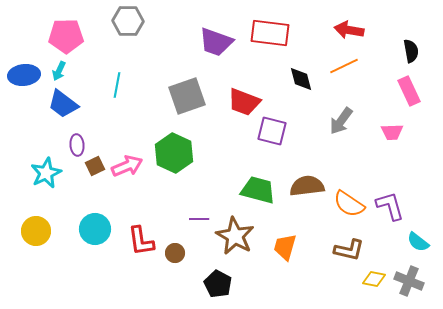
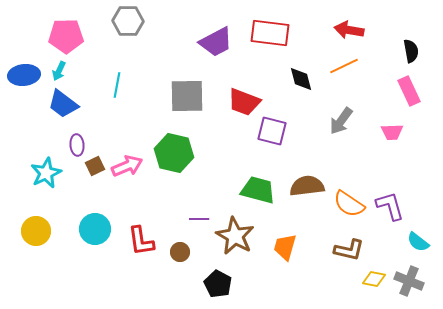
purple trapezoid: rotated 48 degrees counterclockwise
gray square: rotated 18 degrees clockwise
green hexagon: rotated 12 degrees counterclockwise
brown circle: moved 5 px right, 1 px up
